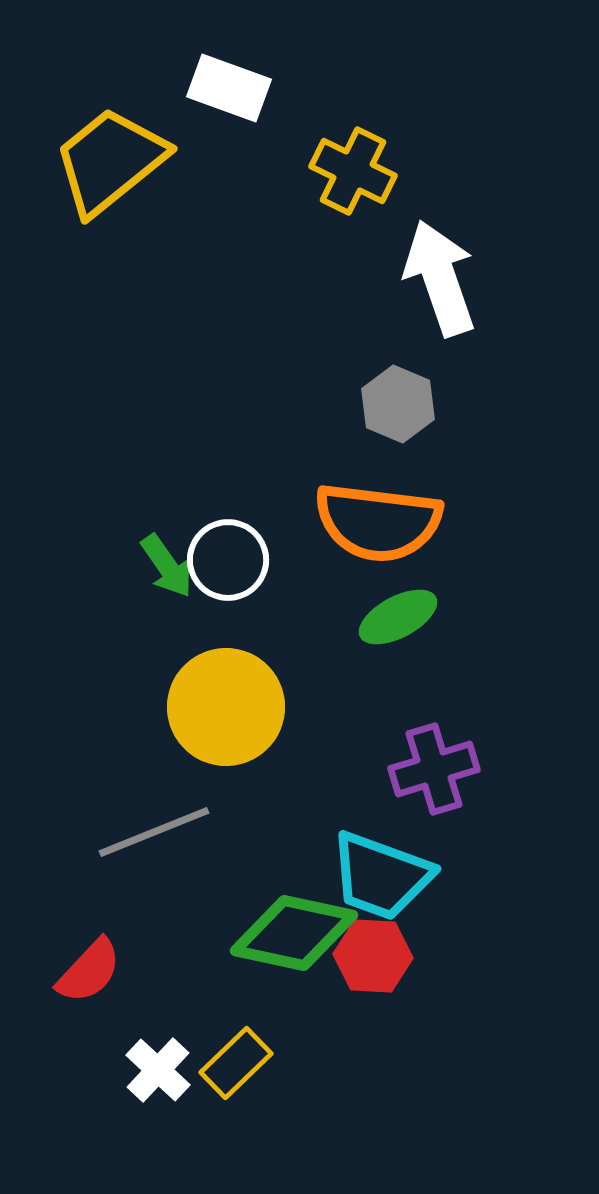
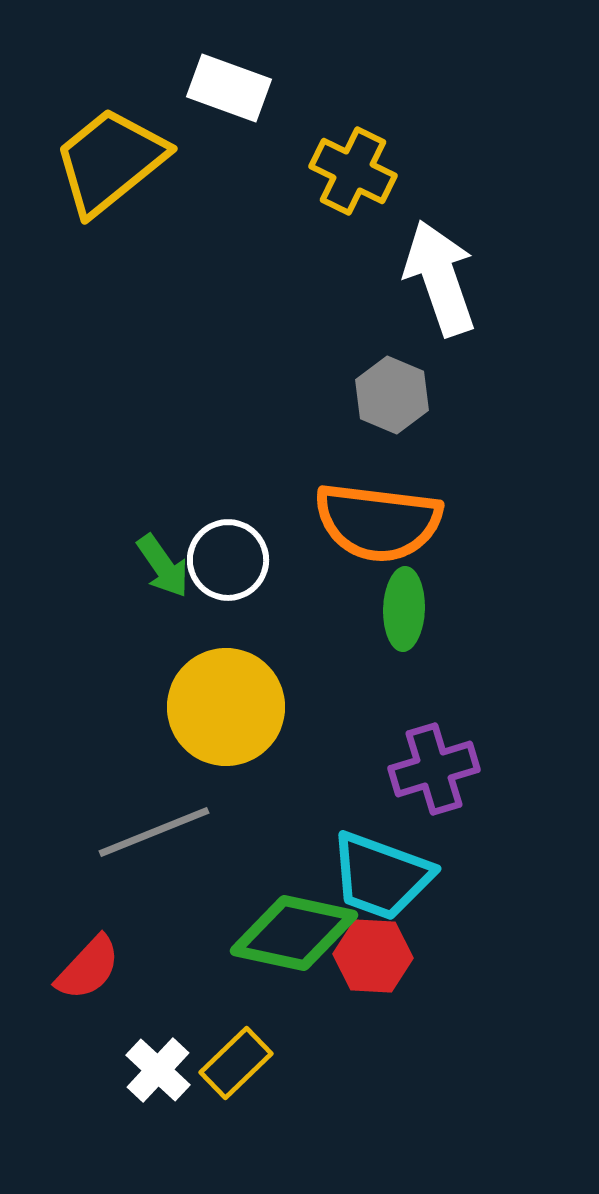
gray hexagon: moved 6 px left, 9 px up
green arrow: moved 4 px left
green ellipse: moved 6 px right, 8 px up; rotated 60 degrees counterclockwise
red semicircle: moved 1 px left, 3 px up
